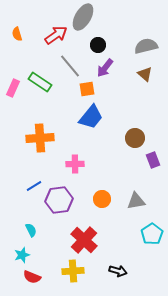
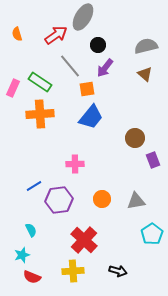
orange cross: moved 24 px up
